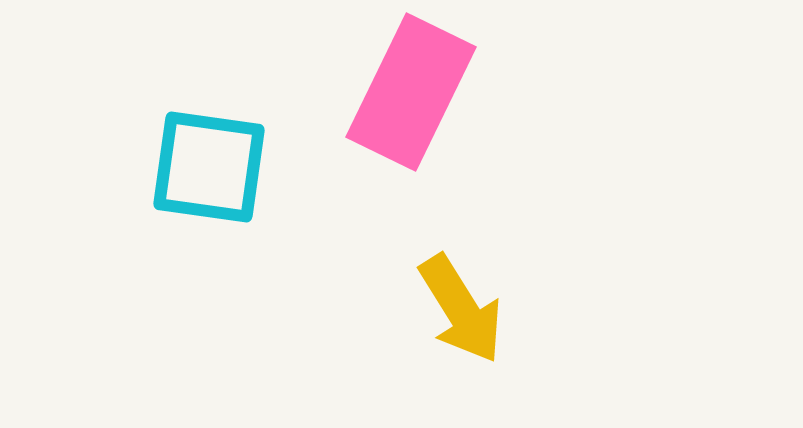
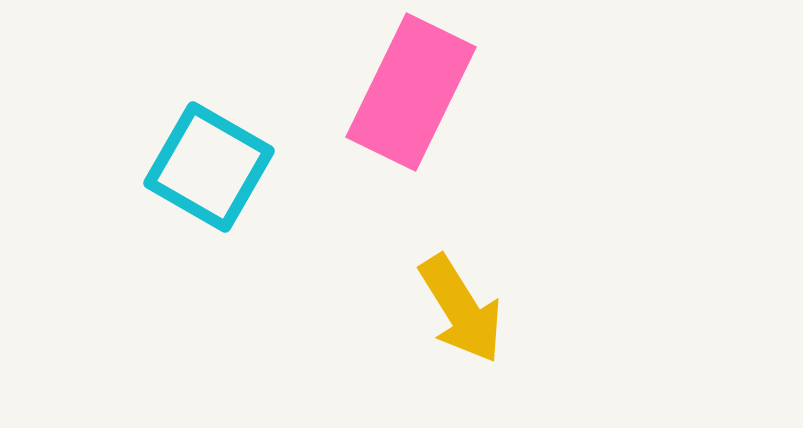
cyan square: rotated 22 degrees clockwise
